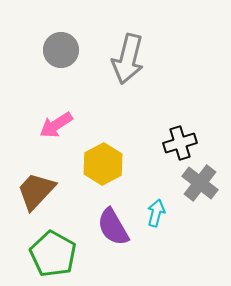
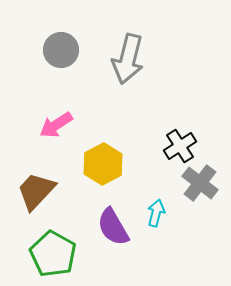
black cross: moved 3 px down; rotated 16 degrees counterclockwise
